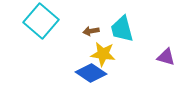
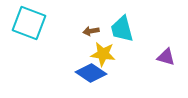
cyan square: moved 12 px left, 2 px down; rotated 20 degrees counterclockwise
